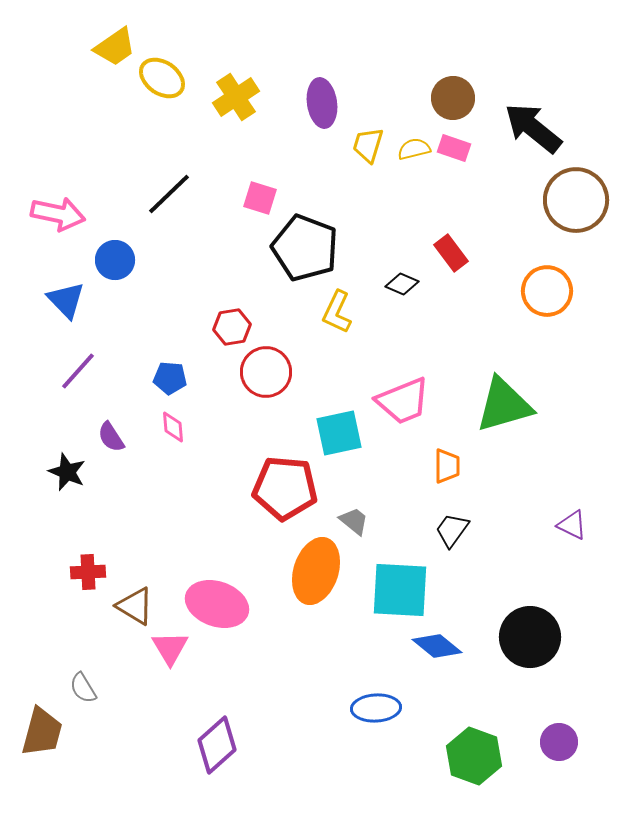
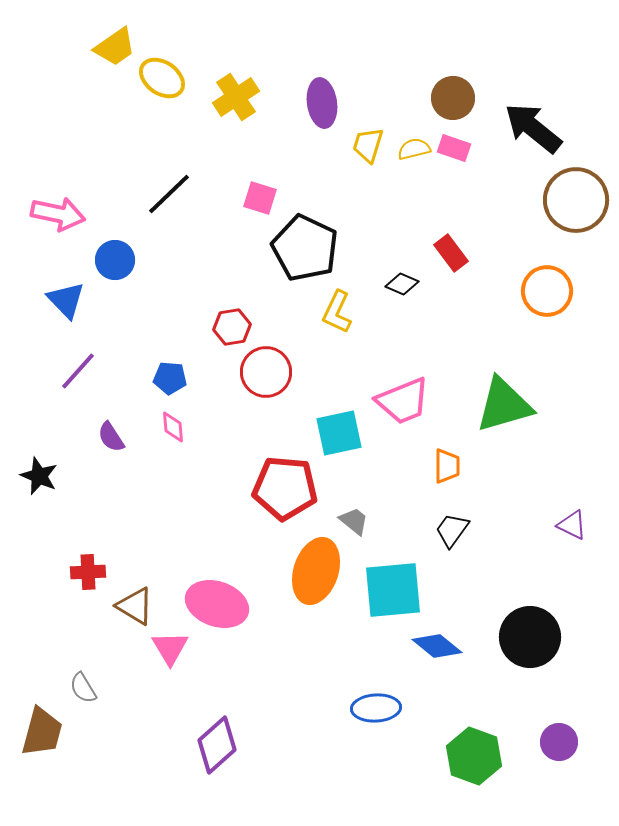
black pentagon at (305, 248): rotated 4 degrees clockwise
black star at (67, 472): moved 28 px left, 4 px down
cyan square at (400, 590): moved 7 px left; rotated 8 degrees counterclockwise
